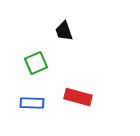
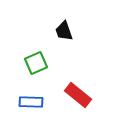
red rectangle: moved 2 px up; rotated 24 degrees clockwise
blue rectangle: moved 1 px left, 1 px up
